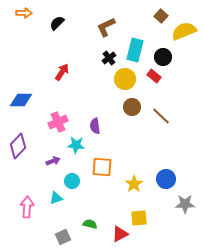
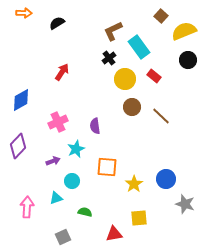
black semicircle: rotated 14 degrees clockwise
brown L-shape: moved 7 px right, 4 px down
cyan rectangle: moved 4 px right, 3 px up; rotated 50 degrees counterclockwise
black circle: moved 25 px right, 3 px down
blue diamond: rotated 30 degrees counterclockwise
cyan star: moved 4 px down; rotated 30 degrees counterclockwise
orange square: moved 5 px right
gray star: rotated 18 degrees clockwise
green semicircle: moved 5 px left, 12 px up
red triangle: moved 6 px left; rotated 18 degrees clockwise
